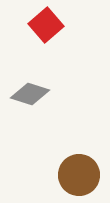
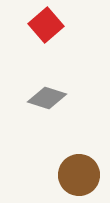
gray diamond: moved 17 px right, 4 px down
